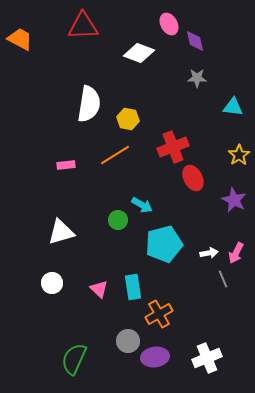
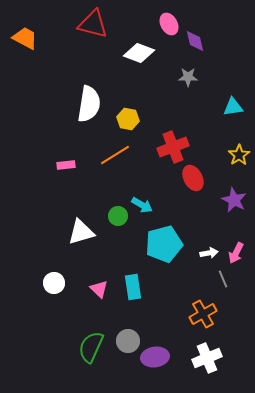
red triangle: moved 10 px right, 2 px up; rotated 16 degrees clockwise
orange trapezoid: moved 5 px right, 1 px up
gray star: moved 9 px left, 1 px up
cyan triangle: rotated 15 degrees counterclockwise
green circle: moved 4 px up
white triangle: moved 20 px right
white circle: moved 2 px right
orange cross: moved 44 px right
green semicircle: moved 17 px right, 12 px up
